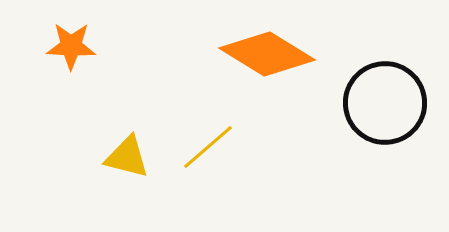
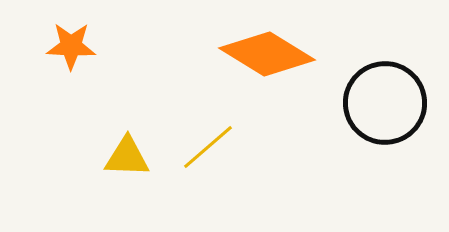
yellow triangle: rotated 12 degrees counterclockwise
